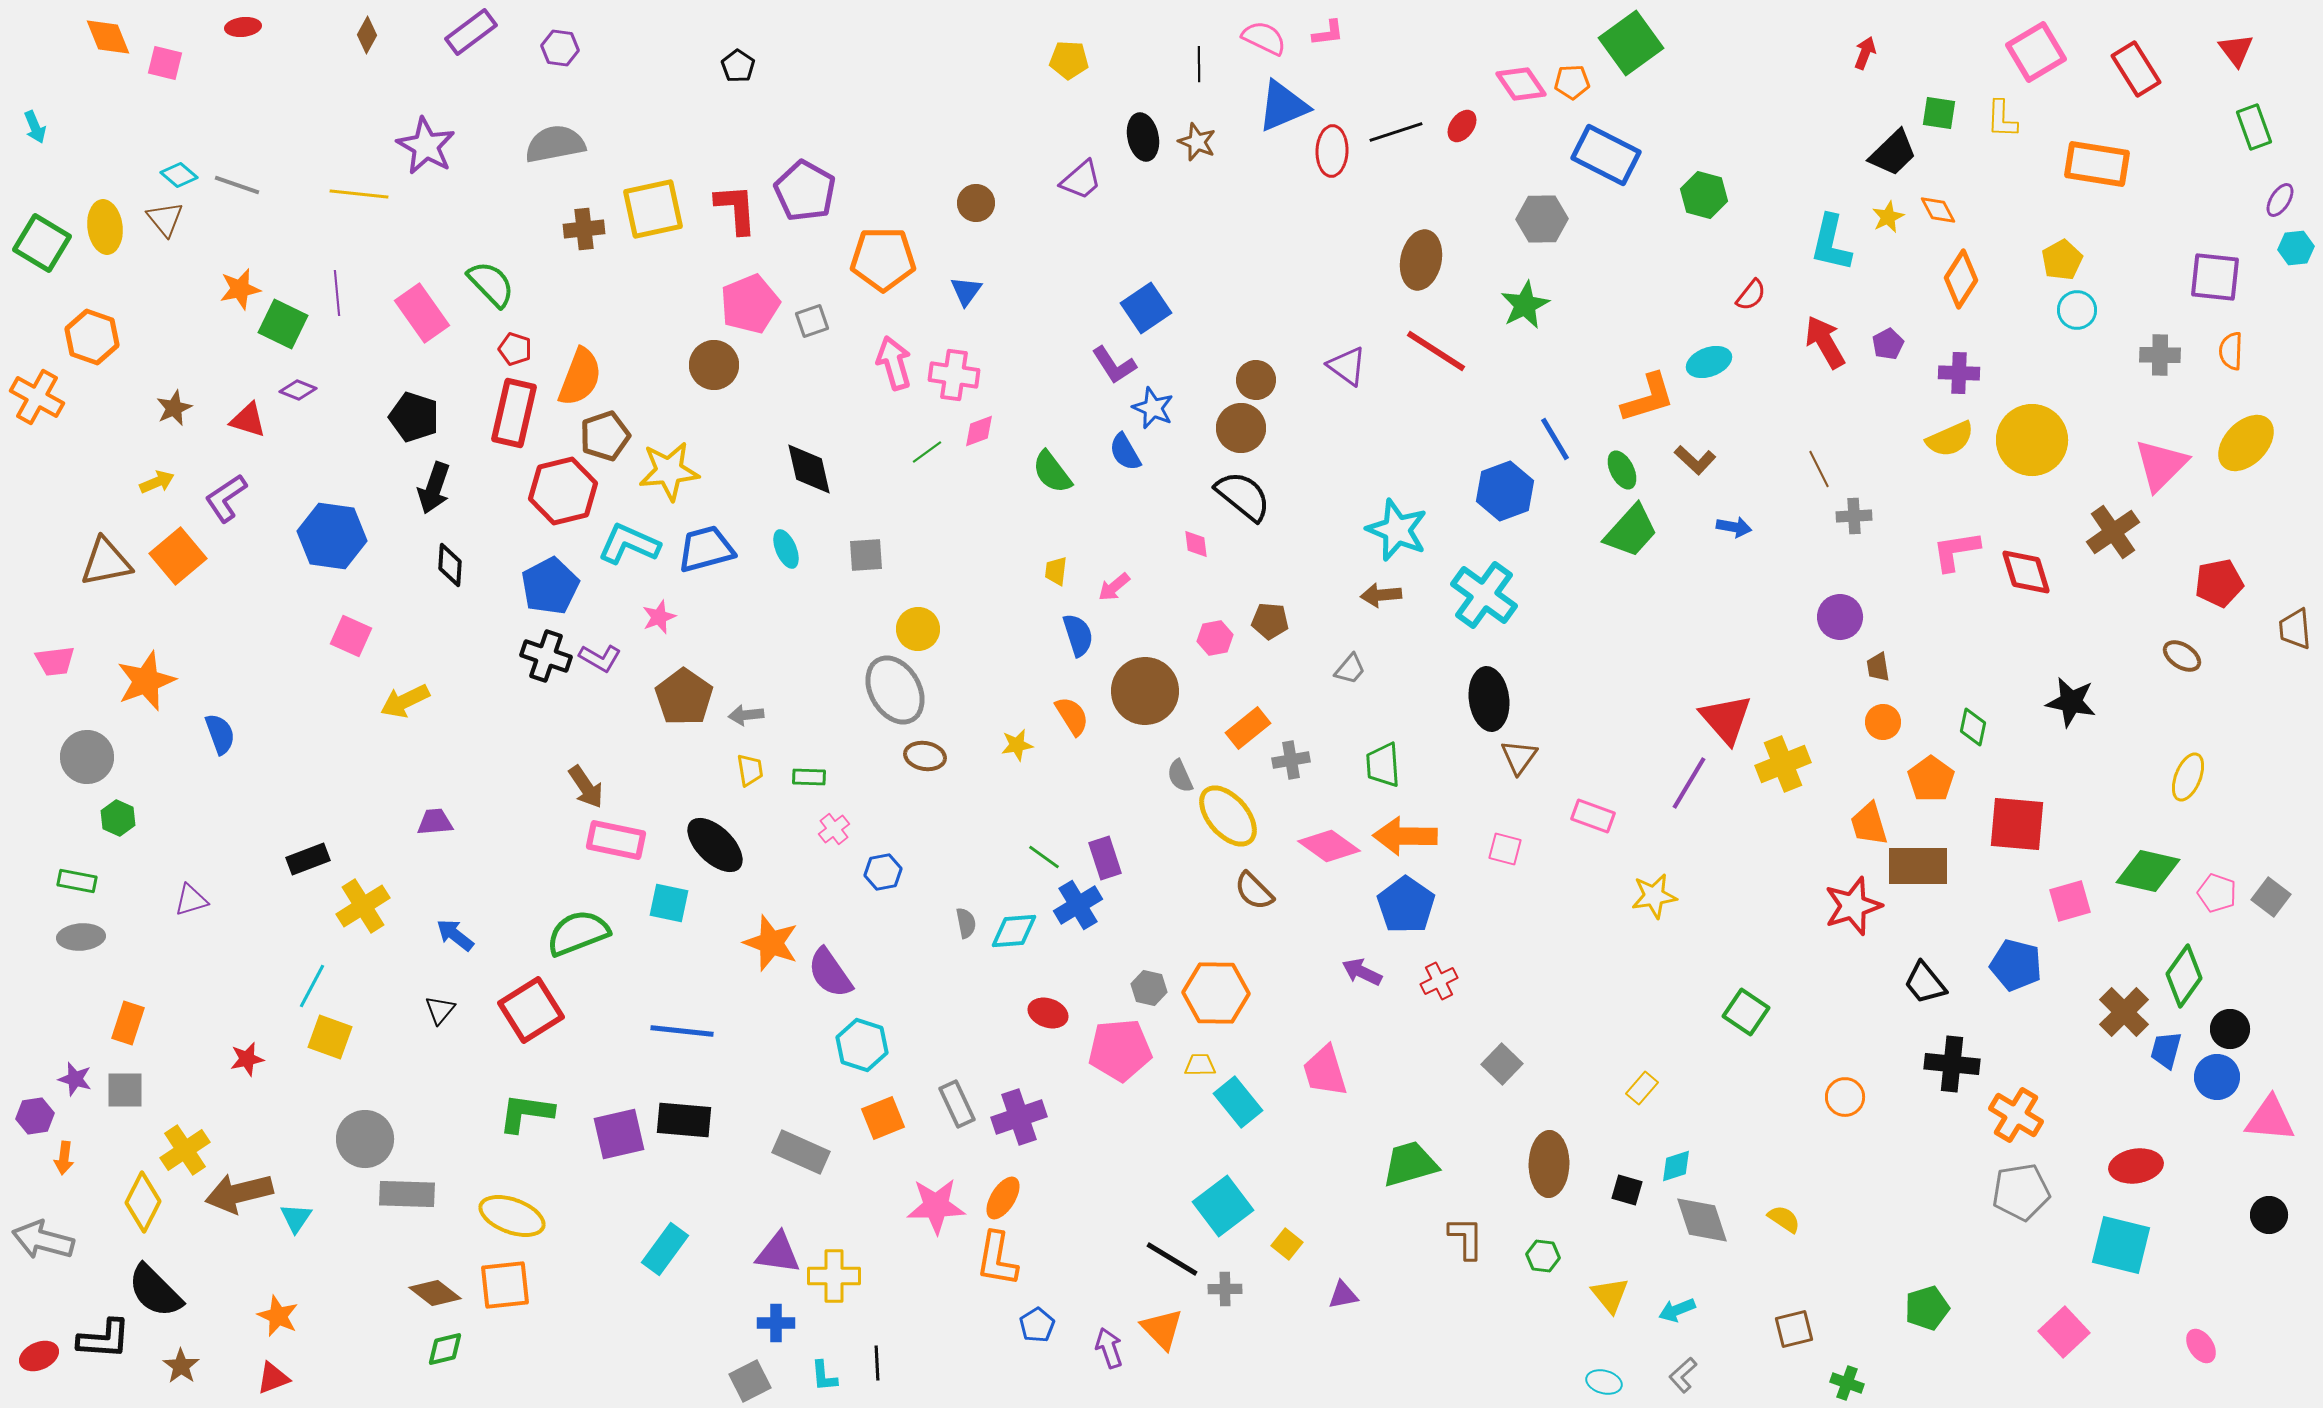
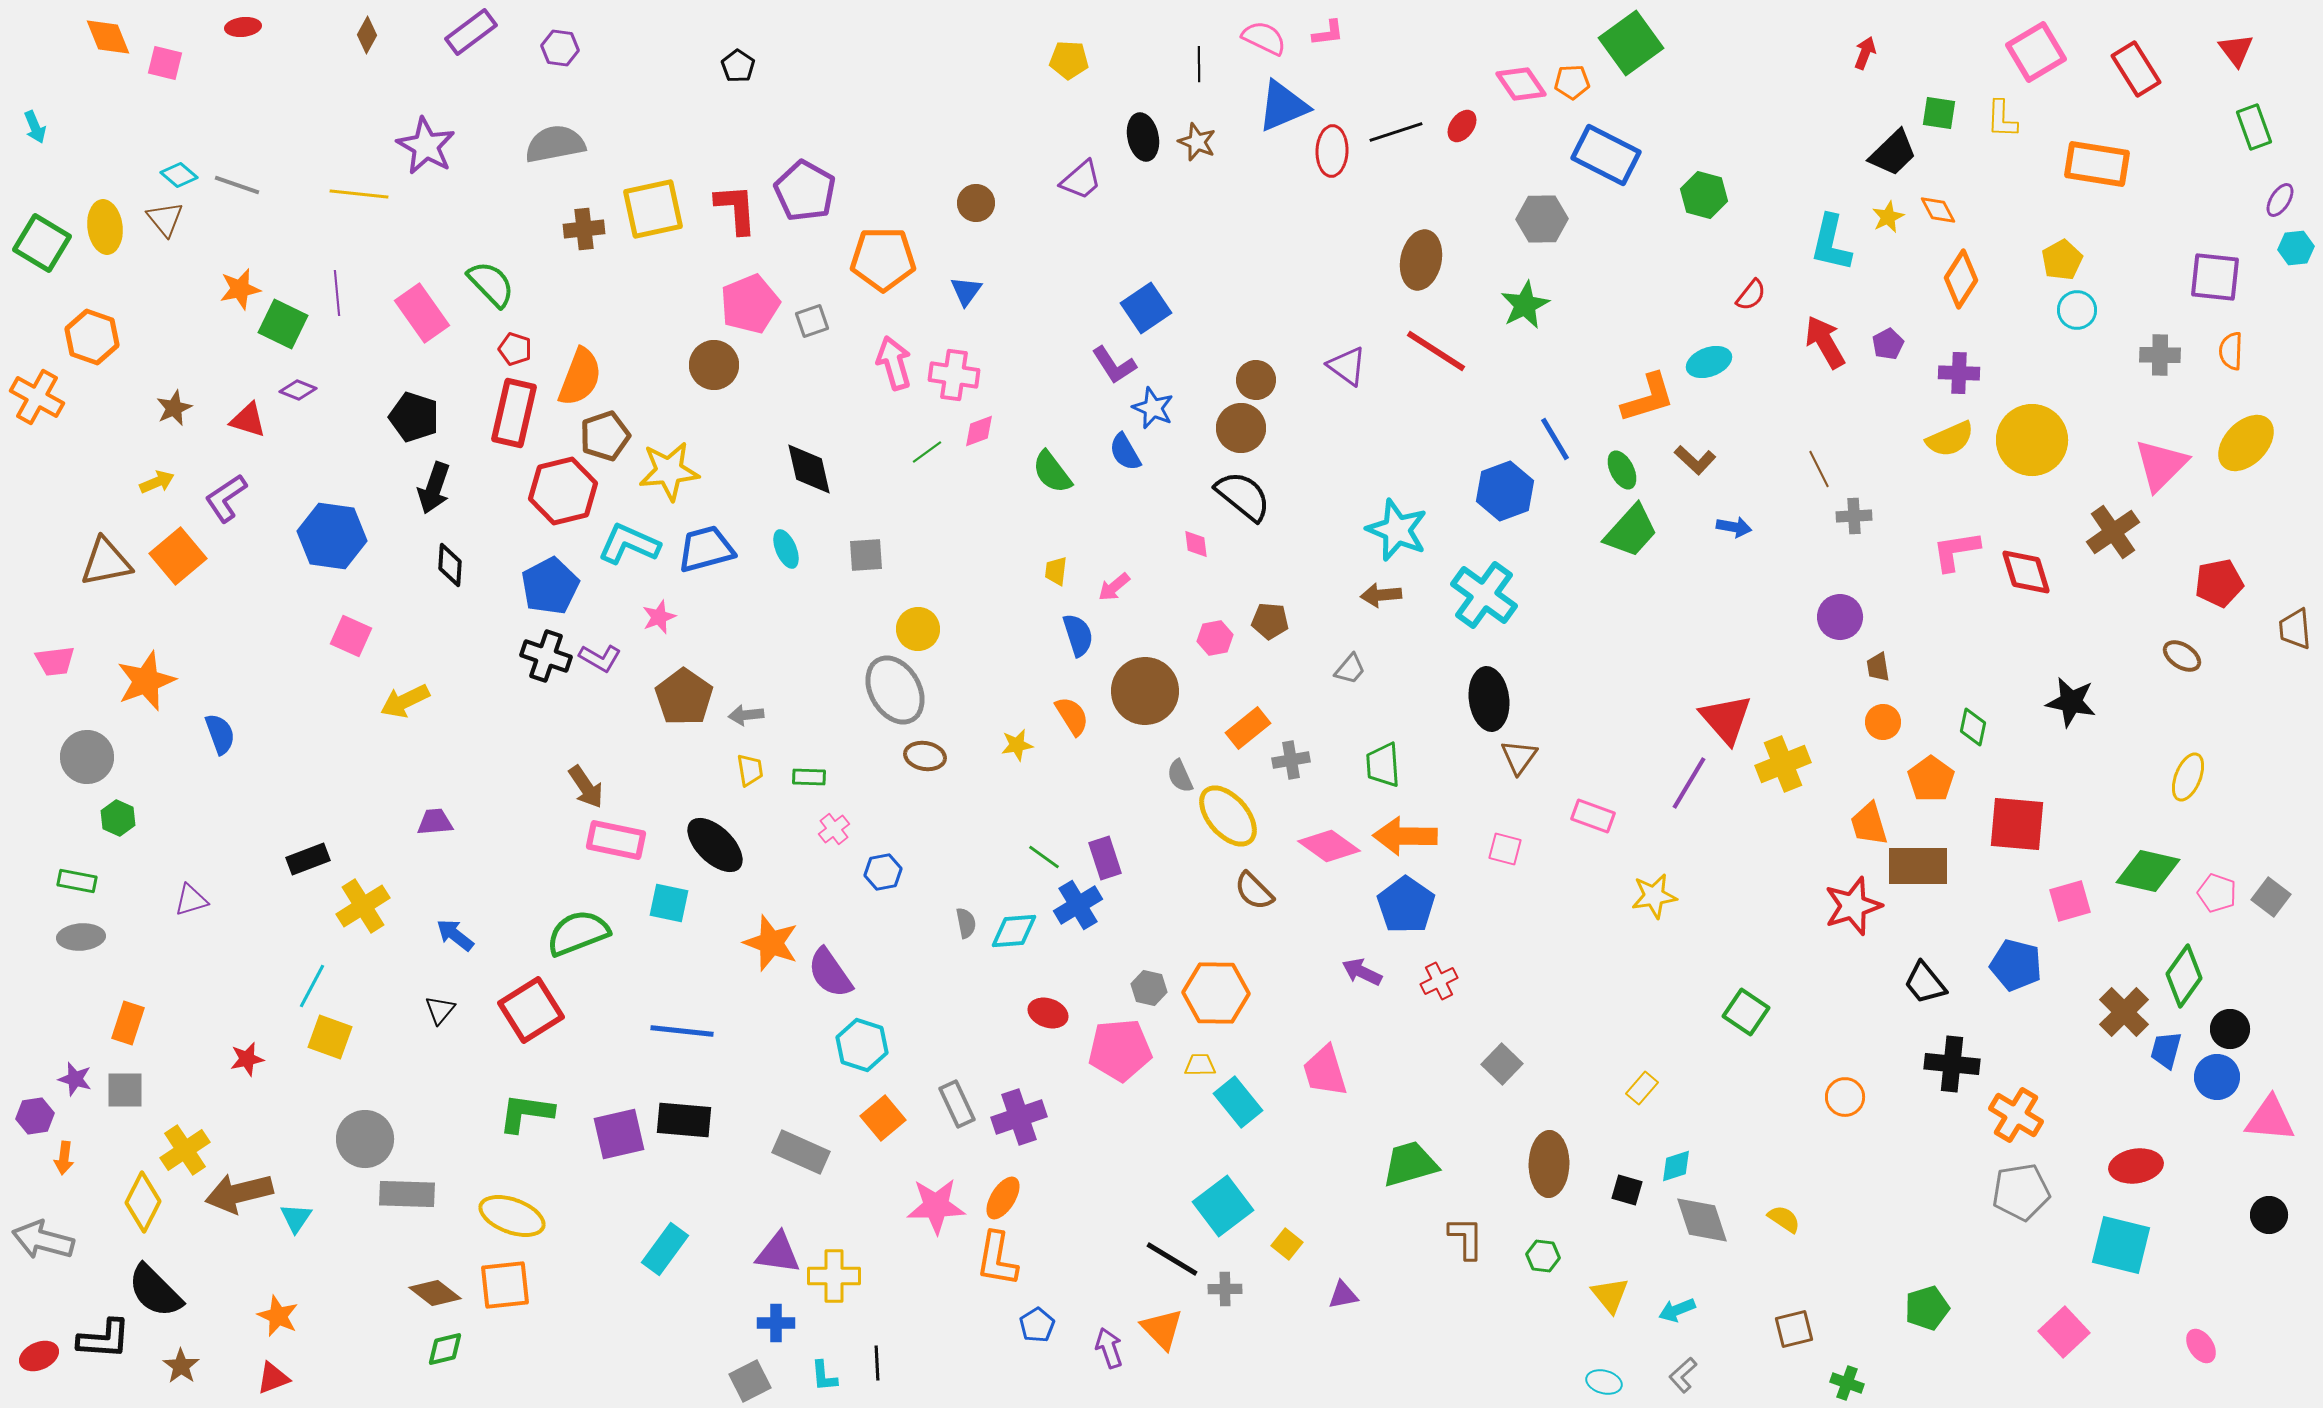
orange square at (883, 1118): rotated 18 degrees counterclockwise
